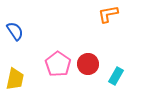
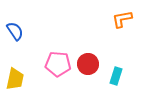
orange L-shape: moved 14 px right, 5 px down
pink pentagon: rotated 30 degrees counterclockwise
cyan rectangle: rotated 12 degrees counterclockwise
